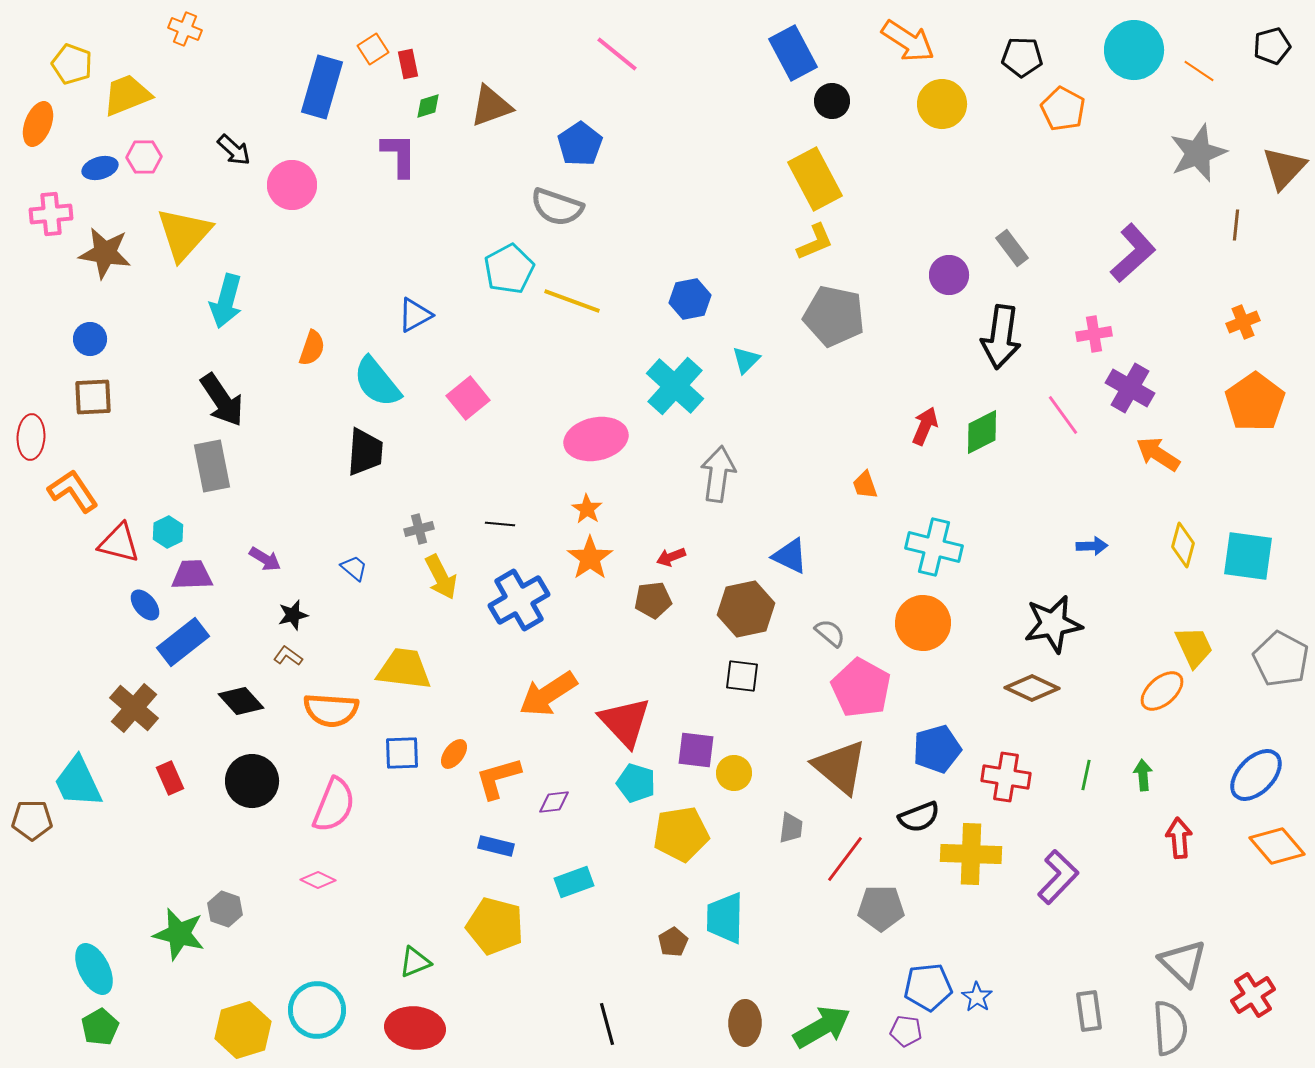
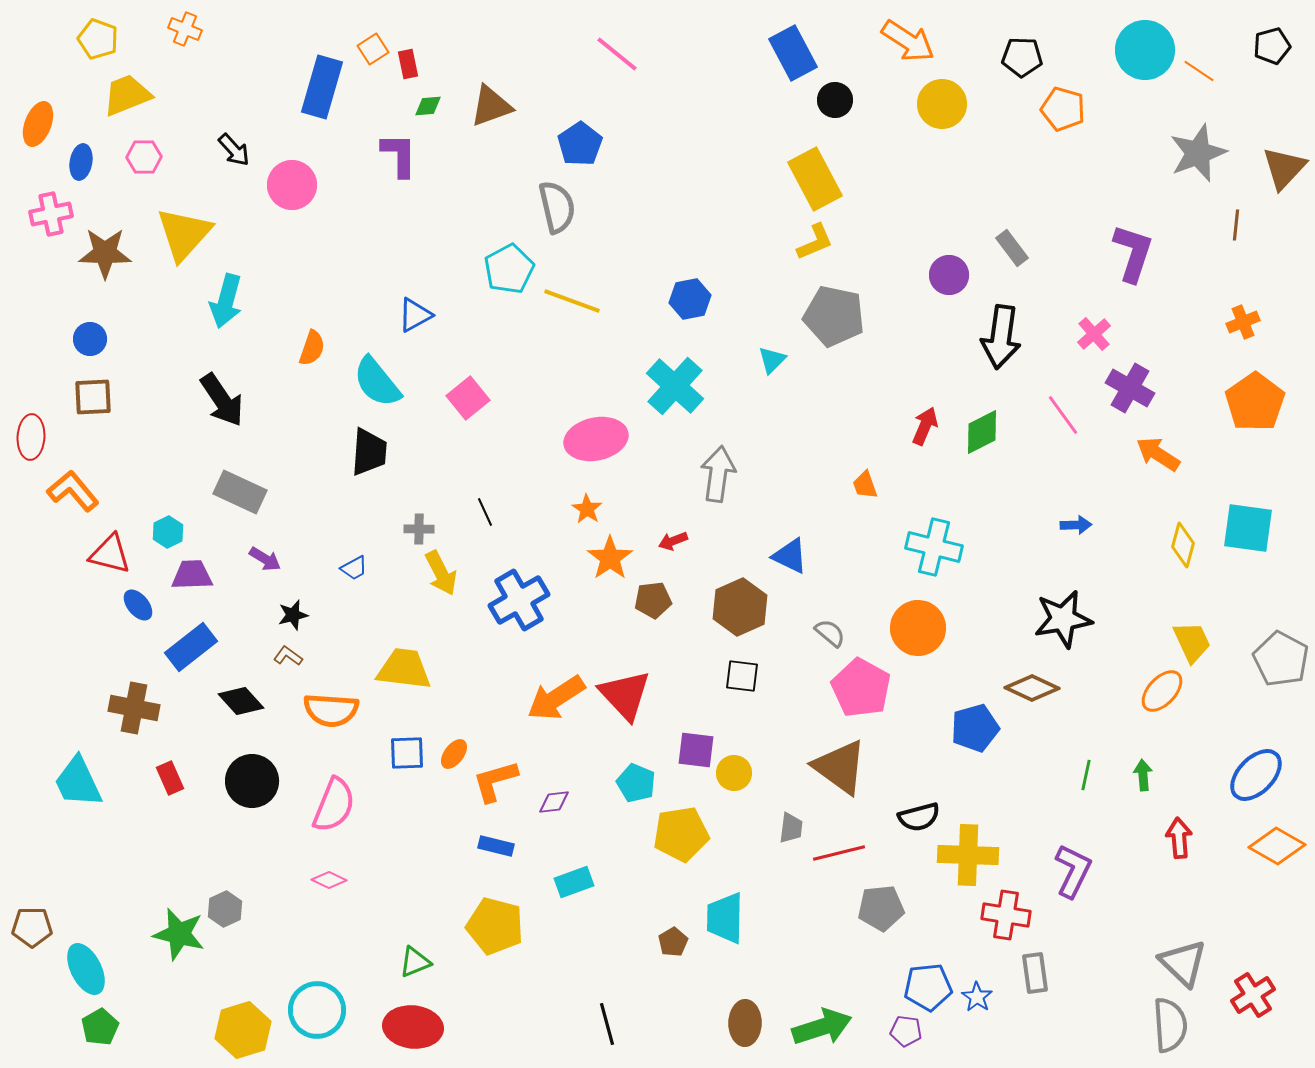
cyan circle at (1134, 50): moved 11 px right
yellow pentagon at (72, 64): moved 26 px right, 25 px up
black circle at (832, 101): moved 3 px right, 1 px up
green diamond at (428, 106): rotated 12 degrees clockwise
orange pentagon at (1063, 109): rotated 12 degrees counterclockwise
black arrow at (234, 150): rotated 6 degrees clockwise
blue ellipse at (100, 168): moved 19 px left, 6 px up; rotated 64 degrees counterclockwise
gray semicircle at (557, 207): rotated 122 degrees counterclockwise
pink cross at (51, 214): rotated 6 degrees counterclockwise
brown star at (105, 253): rotated 8 degrees counterclockwise
purple L-shape at (1133, 253): rotated 30 degrees counterclockwise
pink cross at (1094, 334): rotated 32 degrees counterclockwise
cyan triangle at (746, 360): moved 26 px right
black trapezoid at (365, 452): moved 4 px right
gray rectangle at (212, 466): moved 28 px right, 26 px down; rotated 54 degrees counterclockwise
orange L-shape at (73, 491): rotated 6 degrees counterclockwise
black line at (500, 524): moved 15 px left, 12 px up; rotated 60 degrees clockwise
gray cross at (419, 529): rotated 16 degrees clockwise
red triangle at (119, 543): moved 9 px left, 11 px down
blue arrow at (1092, 546): moved 16 px left, 21 px up
cyan square at (1248, 556): moved 28 px up
red arrow at (671, 557): moved 2 px right, 16 px up
orange star at (590, 558): moved 20 px right
blue trapezoid at (354, 568): rotated 112 degrees clockwise
yellow arrow at (441, 577): moved 4 px up
blue ellipse at (145, 605): moved 7 px left
brown hexagon at (746, 609): moved 6 px left, 2 px up; rotated 12 degrees counterclockwise
orange circle at (923, 623): moved 5 px left, 5 px down
black star at (1053, 624): moved 10 px right, 5 px up
blue rectangle at (183, 642): moved 8 px right, 5 px down
yellow trapezoid at (1194, 647): moved 2 px left, 5 px up
orange ellipse at (1162, 691): rotated 6 degrees counterclockwise
orange arrow at (548, 694): moved 8 px right, 4 px down
brown cross at (134, 708): rotated 30 degrees counterclockwise
red triangle at (625, 722): moved 27 px up
blue pentagon at (937, 749): moved 38 px right, 21 px up
blue square at (402, 753): moved 5 px right
brown triangle at (840, 767): rotated 4 degrees counterclockwise
red cross at (1006, 777): moved 138 px down
orange L-shape at (498, 778): moved 3 px left, 3 px down
cyan pentagon at (636, 783): rotated 6 degrees clockwise
black semicircle at (919, 817): rotated 6 degrees clockwise
brown pentagon at (32, 820): moved 107 px down
orange diamond at (1277, 846): rotated 20 degrees counterclockwise
yellow cross at (971, 854): moved 3 px left, 1 px down
red line at (845, 859): moved 6 px left, 6 px up; rotated 39 degrees clockwise
purple L-shape at (1058, 877): moved 15 px right, 6 px up; rotated 18 degrees counterclockwise
pink diamond at (318, 880): moved 11 px right
gray pentagon at (881, 908): rotated 6 degrees counterclockwise
gray hexagon at (225, 909): rotated 16 degrees clockwise
cyan ellipse at (94, 969): moved 8 px left
gray rectangle at (1089, 1011): moved 54 px left, 38 px up
green arrow at (822, 1027): rotated 12 degrees clockwise
red ellipse at (415, 1028): moved 2 px left, 1 px up
gray semicircle at (1170, 1028): moved 3 px up
